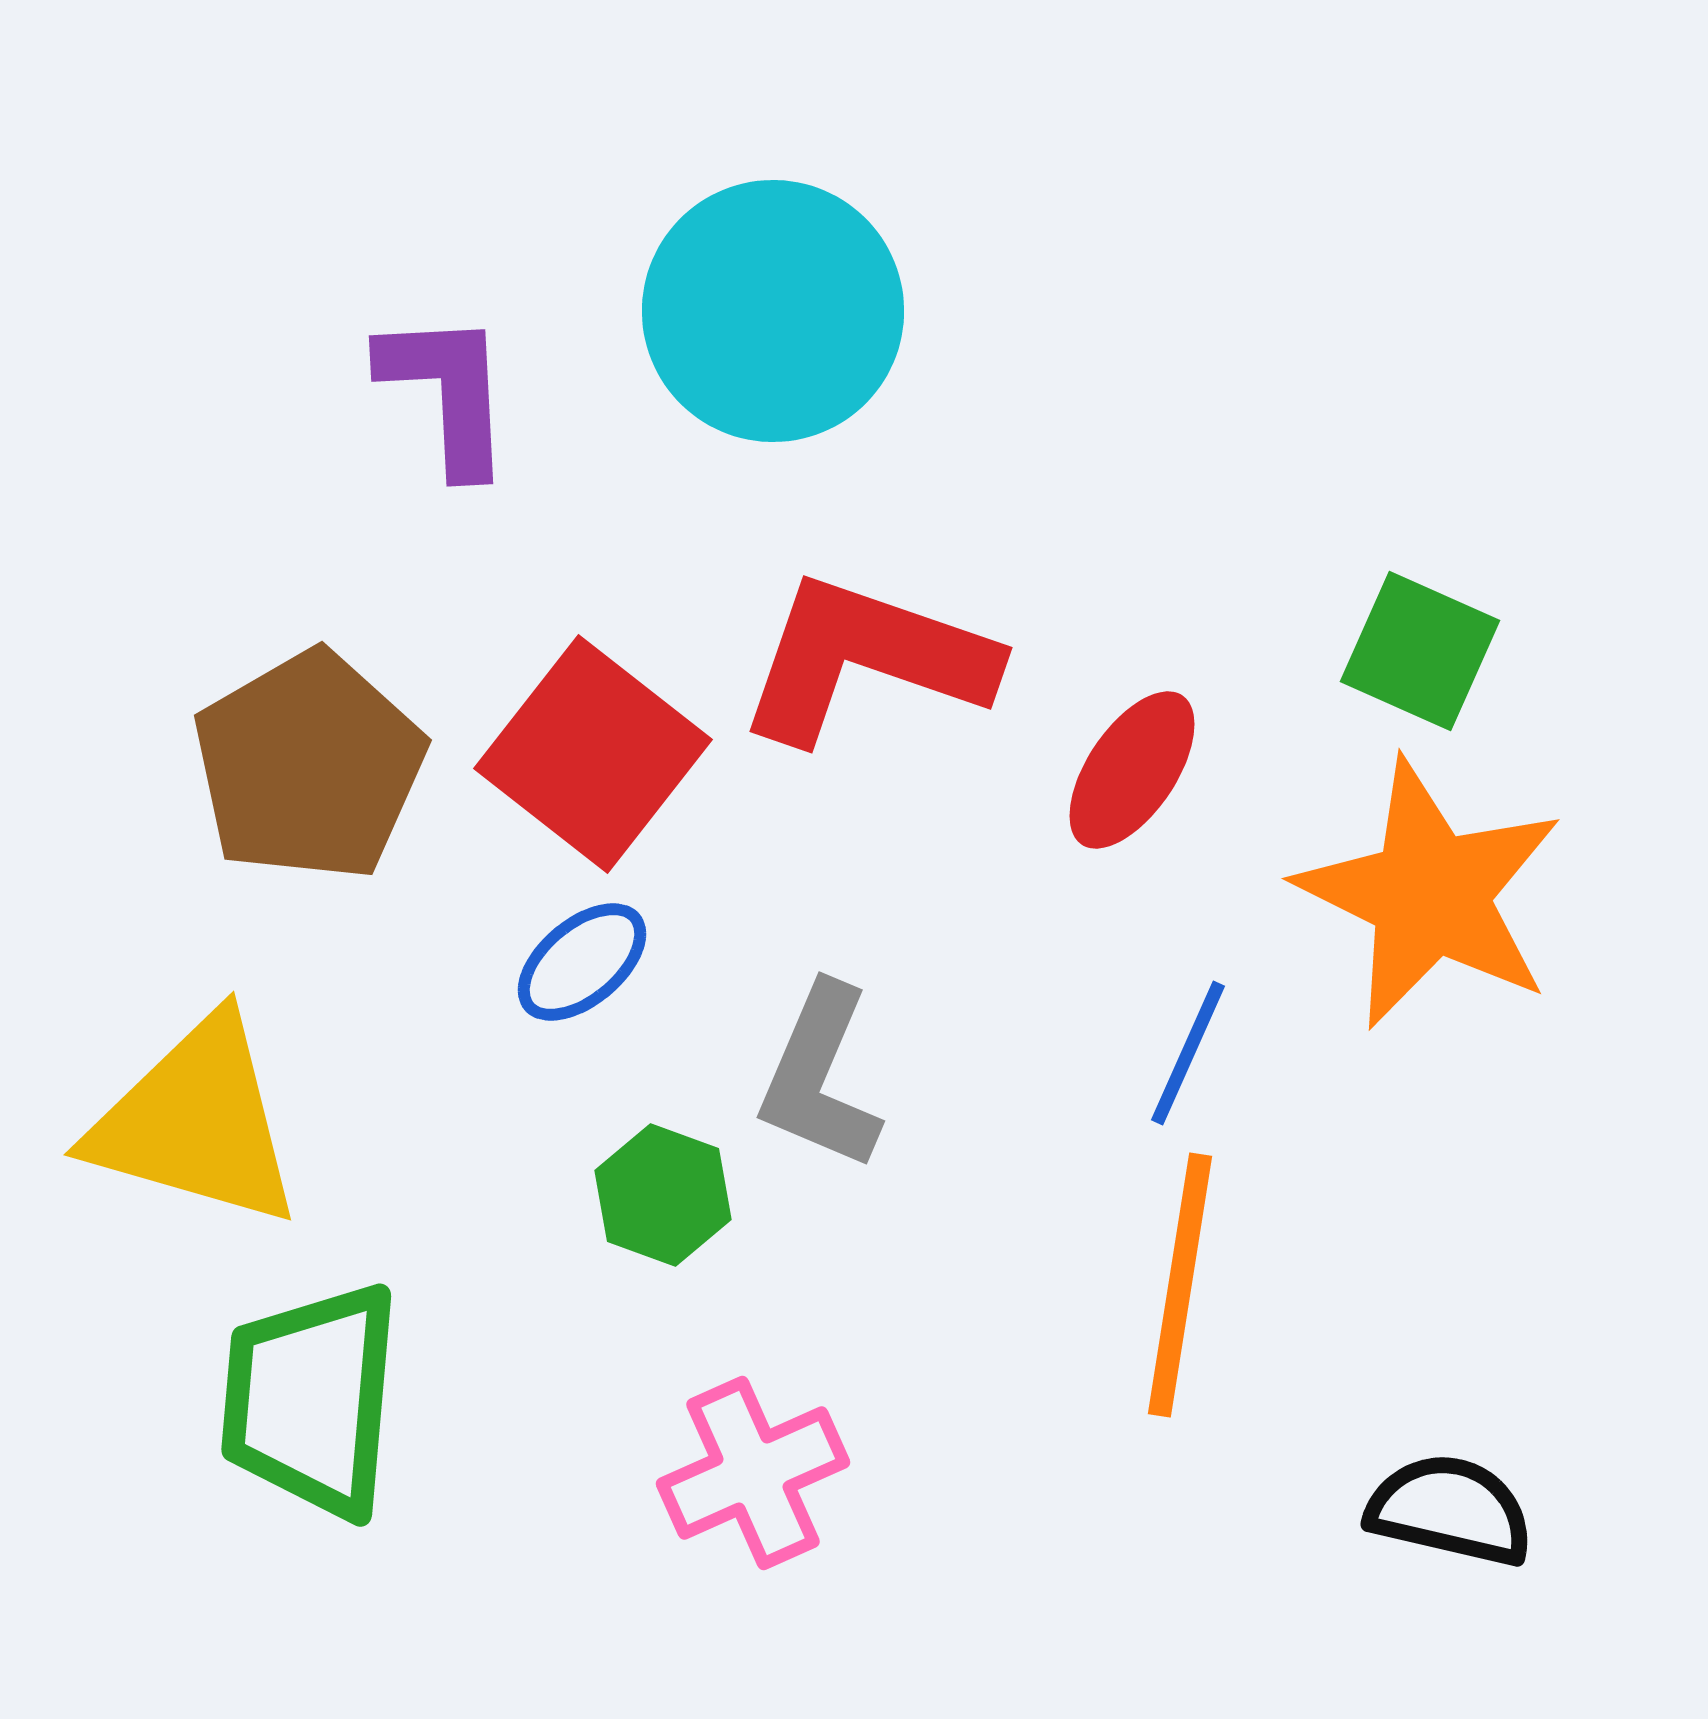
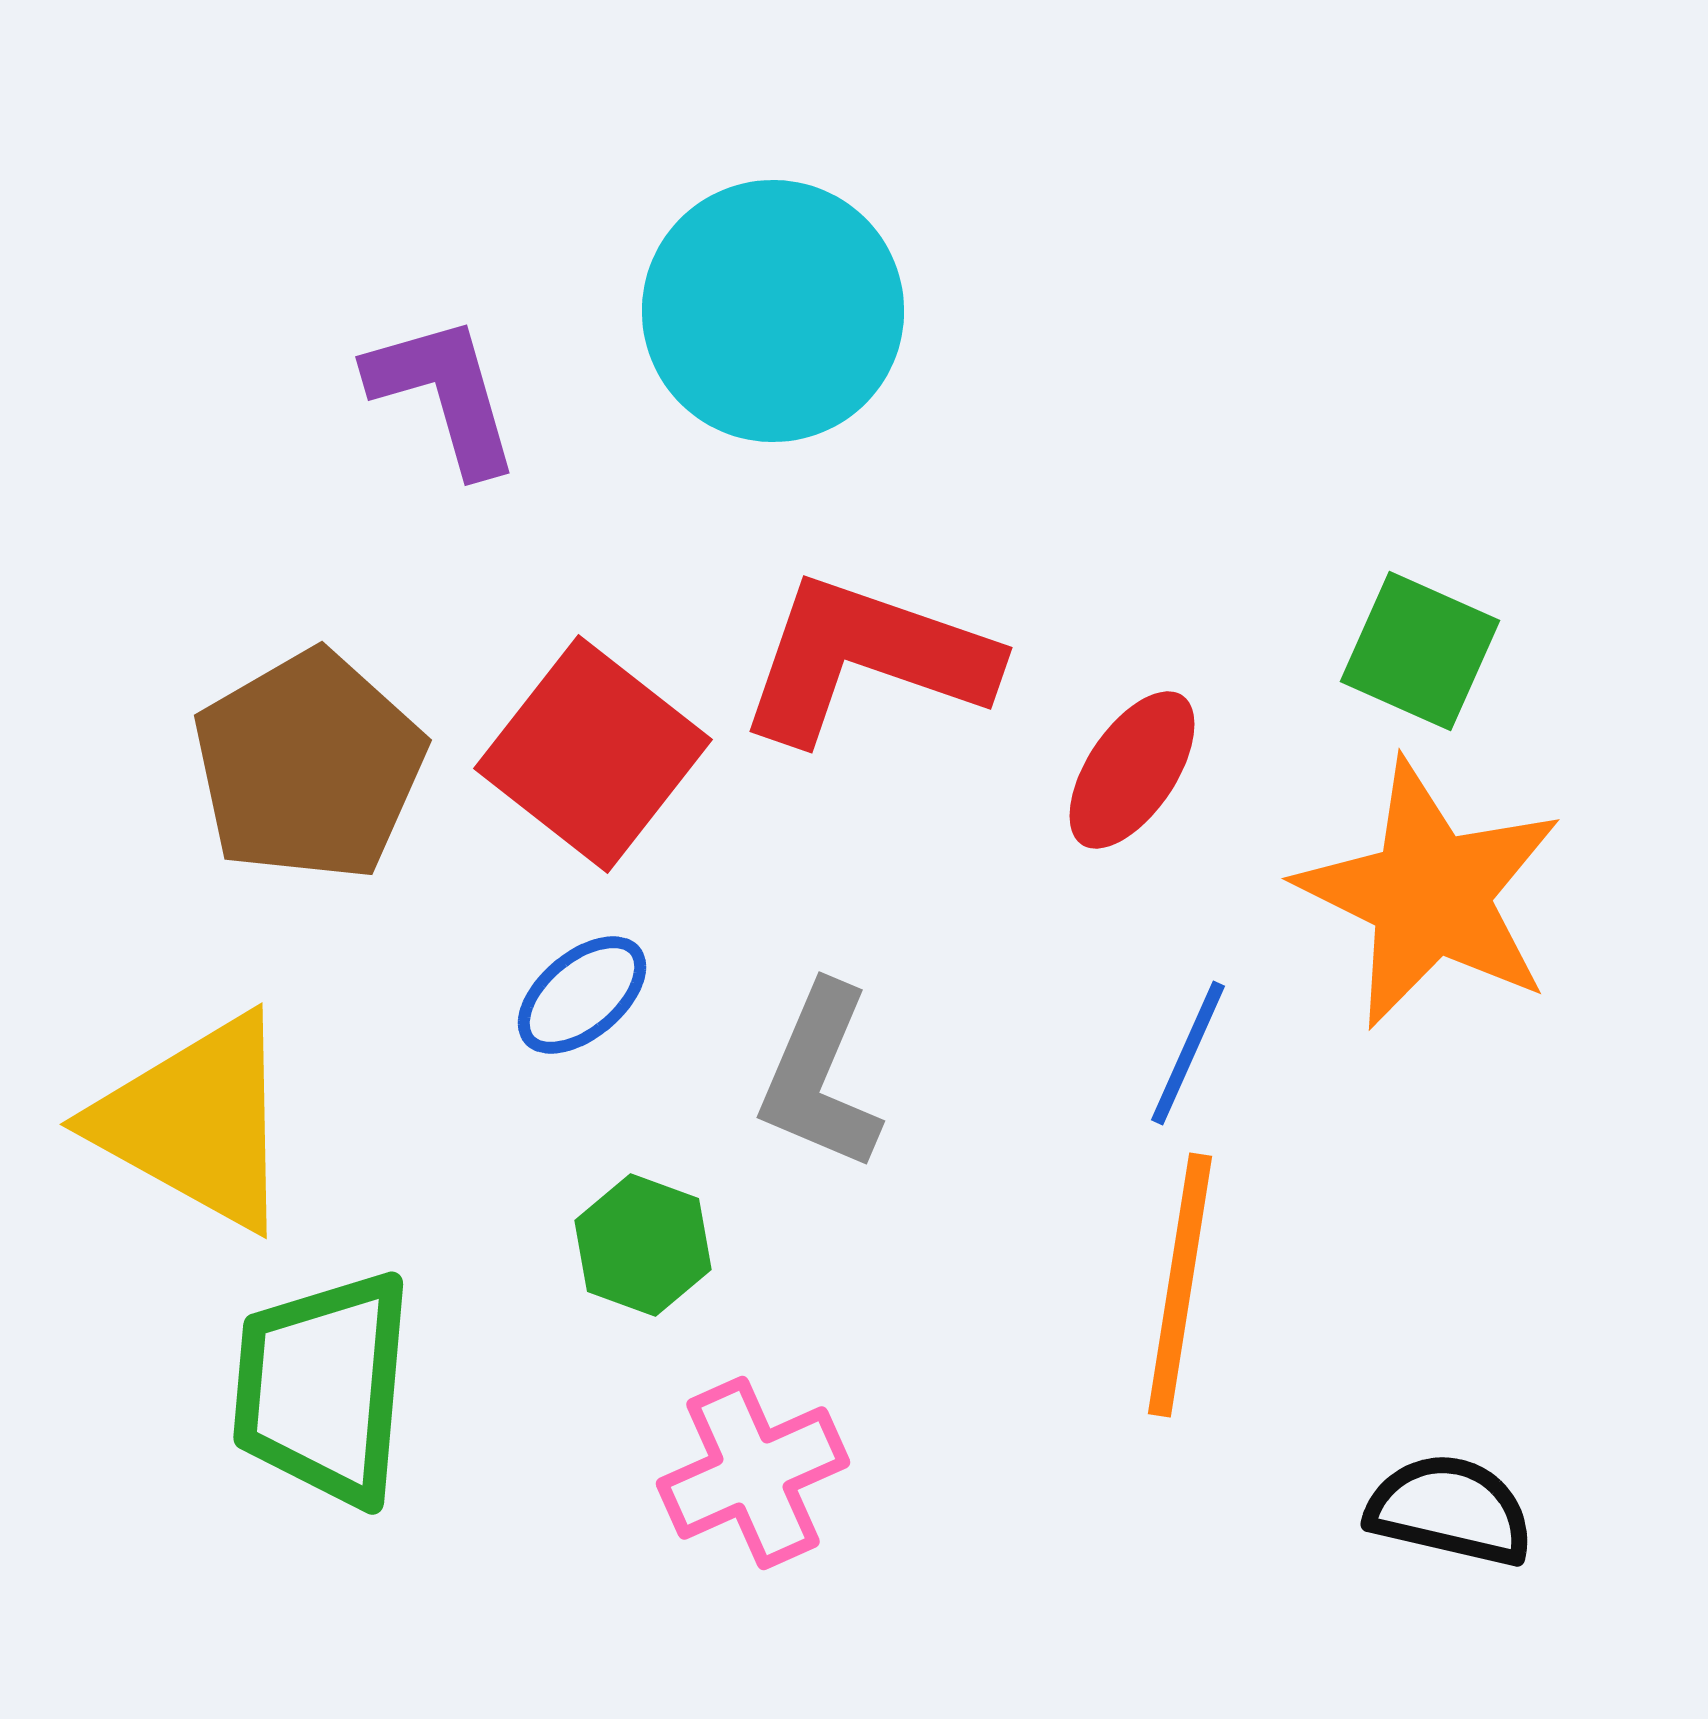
purple L-shape: moved 3 px left, 2 px down; rotated 13 degrees counterclockwise
blue ellipse: moved 33 px down
yellow triangle: rotated 13 degrees clockwise
green hexagon: moved 20 px left, 50 px down
green trapezoid: moved 12 px right, 12 px up
